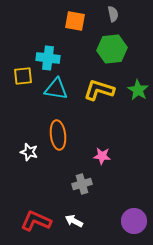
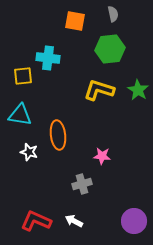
green hexagon: moved 2 px left
cyan triangle: moved 36 px left, 26 px down
